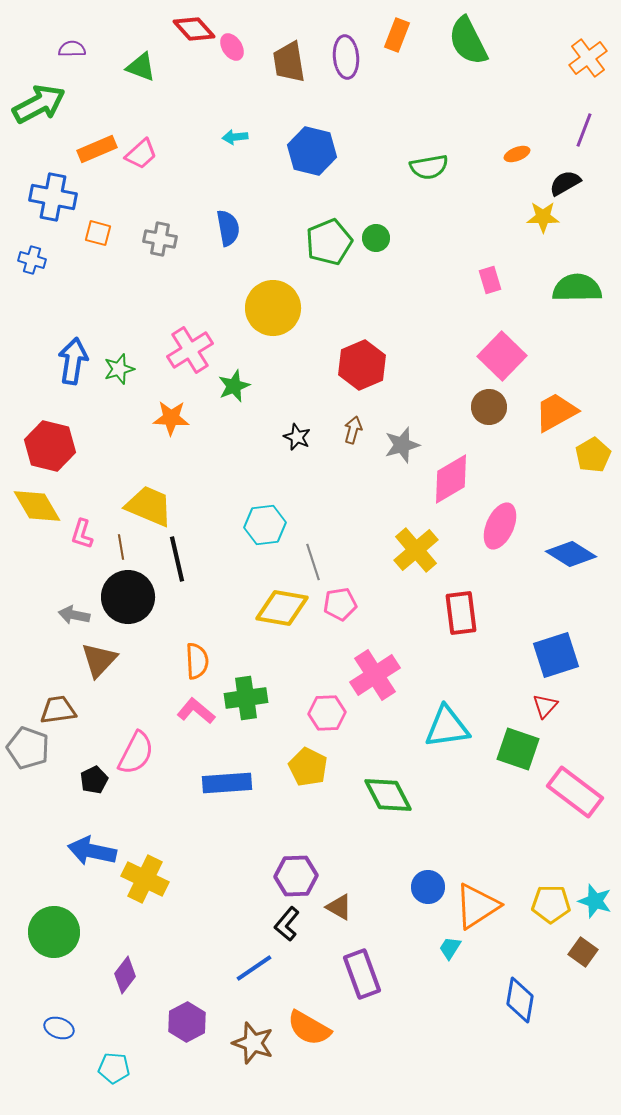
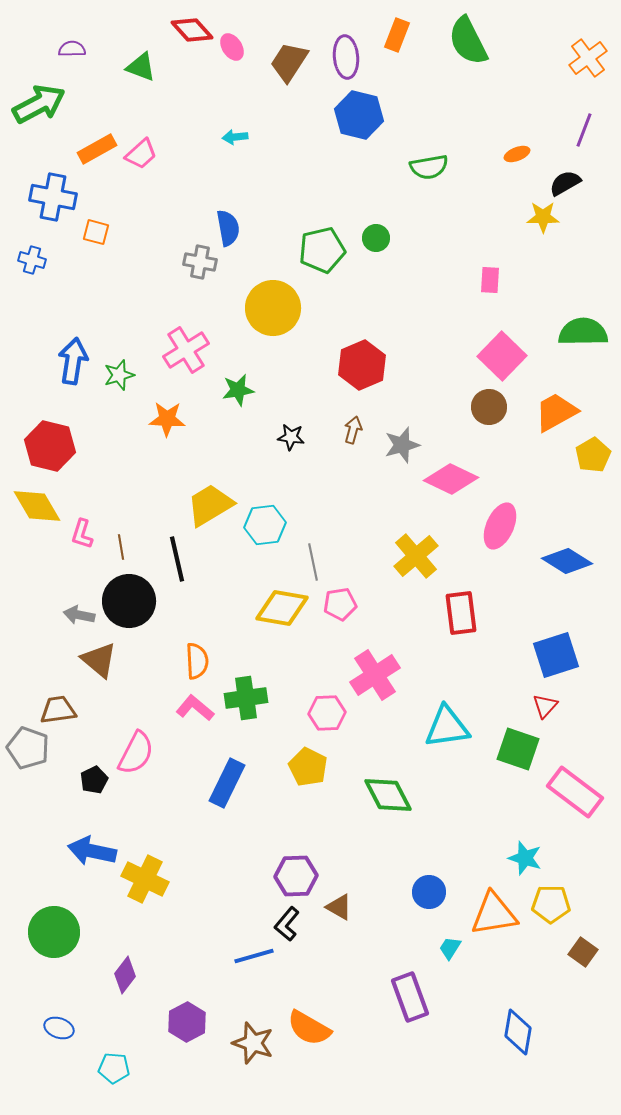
red diamond at (194, 29): moved 2 px left, 1 px down
brown trapezoid at (289, 62): rotated 42 degrees clockwise
orange rectangle at (97, 149): rotated 6 degrees counterclockwise
blue hexagon at (312, 151): moved 47 px right, 36 px up
orange square at (98, 233): moved 2 px left, 1 px up
gray cross at (160, 239): moved 40 px right, 23 px down
green pentagon at (329, 242): moved 7 px left, 8 px down; rotated 9 degrees clockwise
pink rectangle at (490, 280): rotated 20 degrees clockwise
green semicircle at (577, 288): moved 6 px right, 44 px down
pink cross at (190, 350): moved 4 px left
green star at (119, 369): moved 6 px down
green star at (234, 386): moved 4 px right, 4 px down; rotated 12 degrees clockwise
orange star at (171, 418): moved 4 px left, 1 px down
black star at (297, 437): moved 6 px left; rotated 16 degrees counterclockwise
pink diamond at (451, 479): rotated 56 degrees clockwise
yellow trapezoid at (149, 506): moved 61 px right, 1 px up; rotated 54 degrees counterclockwise
yellow cross at (416, 550): moved 6 px down
blue diamond at (571, 554): moved 4 px left, 7 px down
gray line at (313, 562): rotated 6 degrees clockwise
black circle at (128, 597): moved 1 px right, 4 px down
gray arrow at (74, 615): moved 5 px right
brown triangle at (99, 660): rotated 33 degrees counterclockwise
pink L-shape at (196, 711): moved 1 px left, 3 px up
blue rectangle at (227, 783): rotated 60 degrees counterclockwise
blue circle at (428, 887): moved 1 px right, 5 px down
cyan star at (595, 901): moved 70 px left, 43 px up
orange triangle at (477, 906): moved 17 px right, 8 px down; rotated 24 degrees clockwise
blue line at (254, 968): moved 12 px up; rotated 18 degrees clockwise
purple rectangle at (362, 974): moved 48 px right, 23 px down
blue diamond at (520, 1000): moved 2 px left, 32 px down
